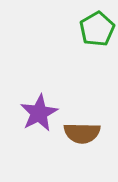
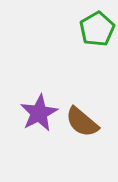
brown semicircle: moved 11 px up; rotated 39 degrees clockwise
